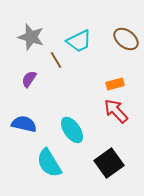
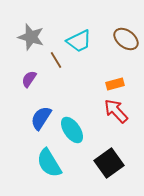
blue semicircle: moved 17 px right, 6 px up; rotated 70 degrees counterclockwise
